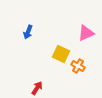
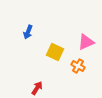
pink triangle: moved 9 px down
yellow square: moved 6 px left, 2 px up
